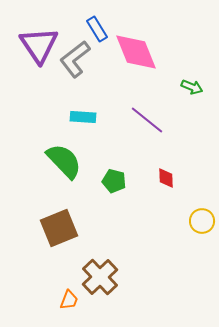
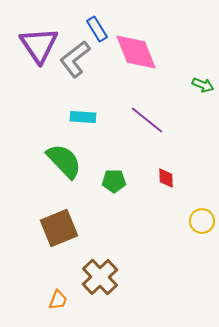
green arrow: moved 11 px right, 2 px up
green pentagon: rotated 15 degrees counterclockwise
orange trapezoid: moved 11 px left
